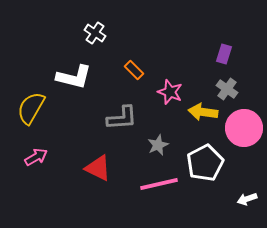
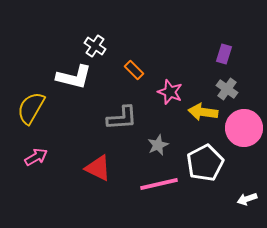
white cross: moved 13 px down
